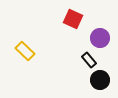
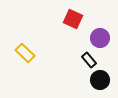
yellow rectangle: moved 2 px down
